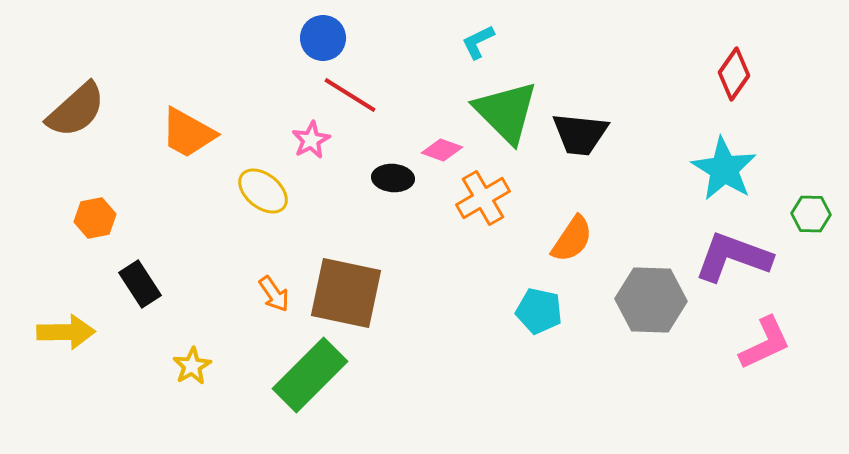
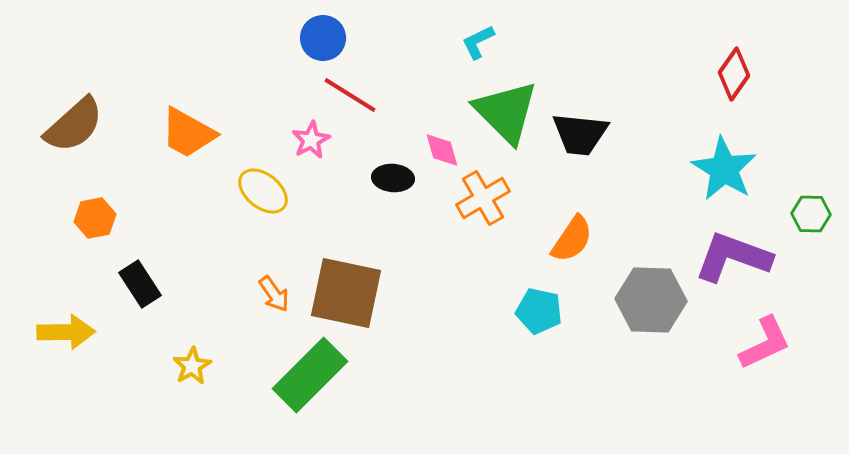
brown semicircle: moved 2 px left, 15 px down
pink diamond: rotated 54 degrees clockwise
